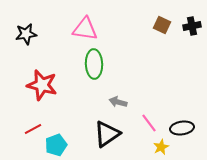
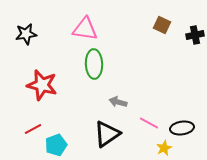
black cross: moved 3 px right, 9 px down
pink line: rotated 24 degrees counterclockwise
yellow star: moved 3 px right, 1 px down
